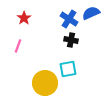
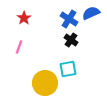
black cross: rotated 24 degrees clockwise
pink line: moved 1 px right, 1 px down
